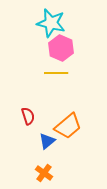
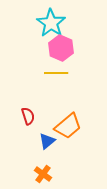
cyan star: rotated 20 degrees clockwise
orange cross: moved 1 px left, 1 px down
